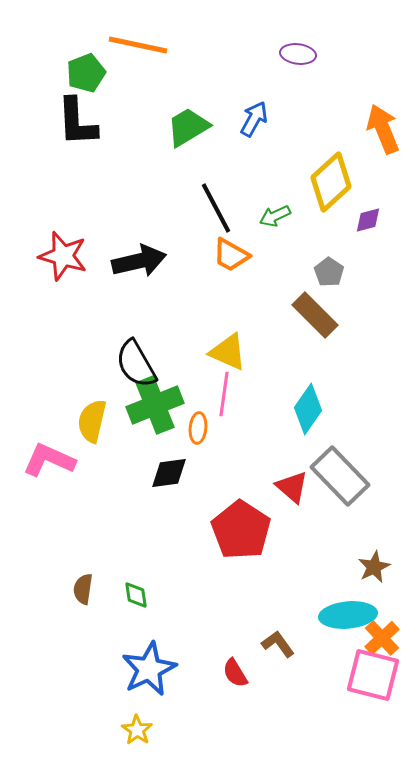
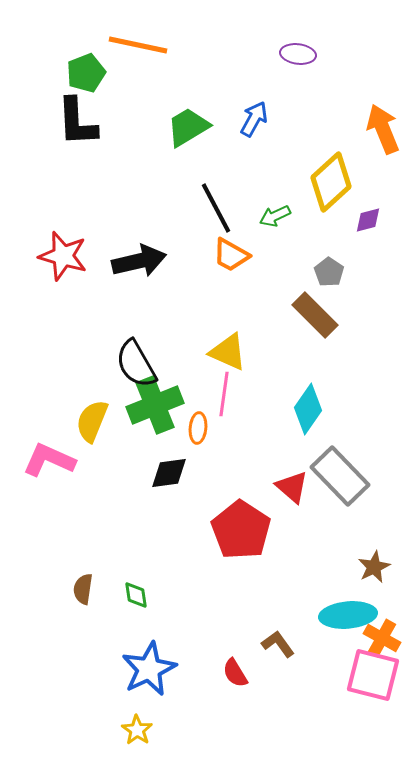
yellow semicircle: rotated 9 degrees clockwise
orange cross: rotated 18 degrees counterclockwise
